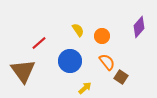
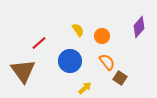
brown square: moved 1 px left, 1 px down
